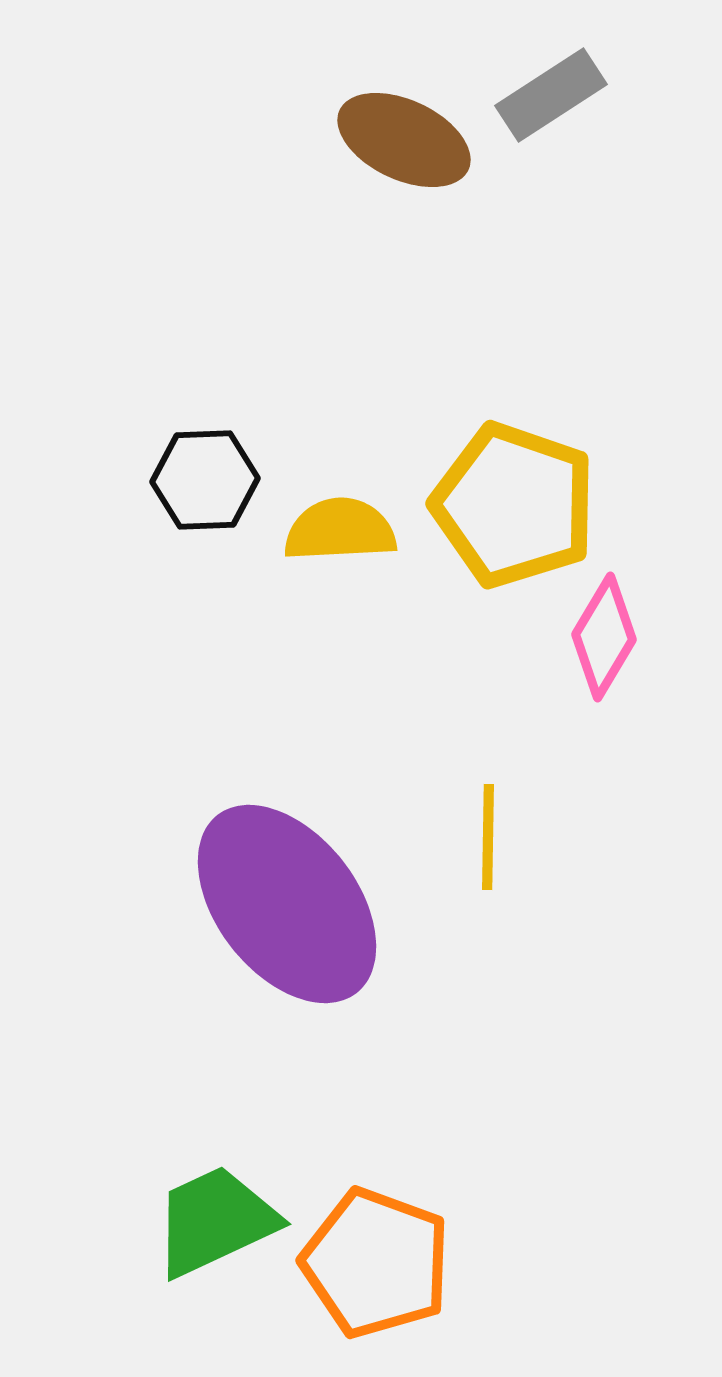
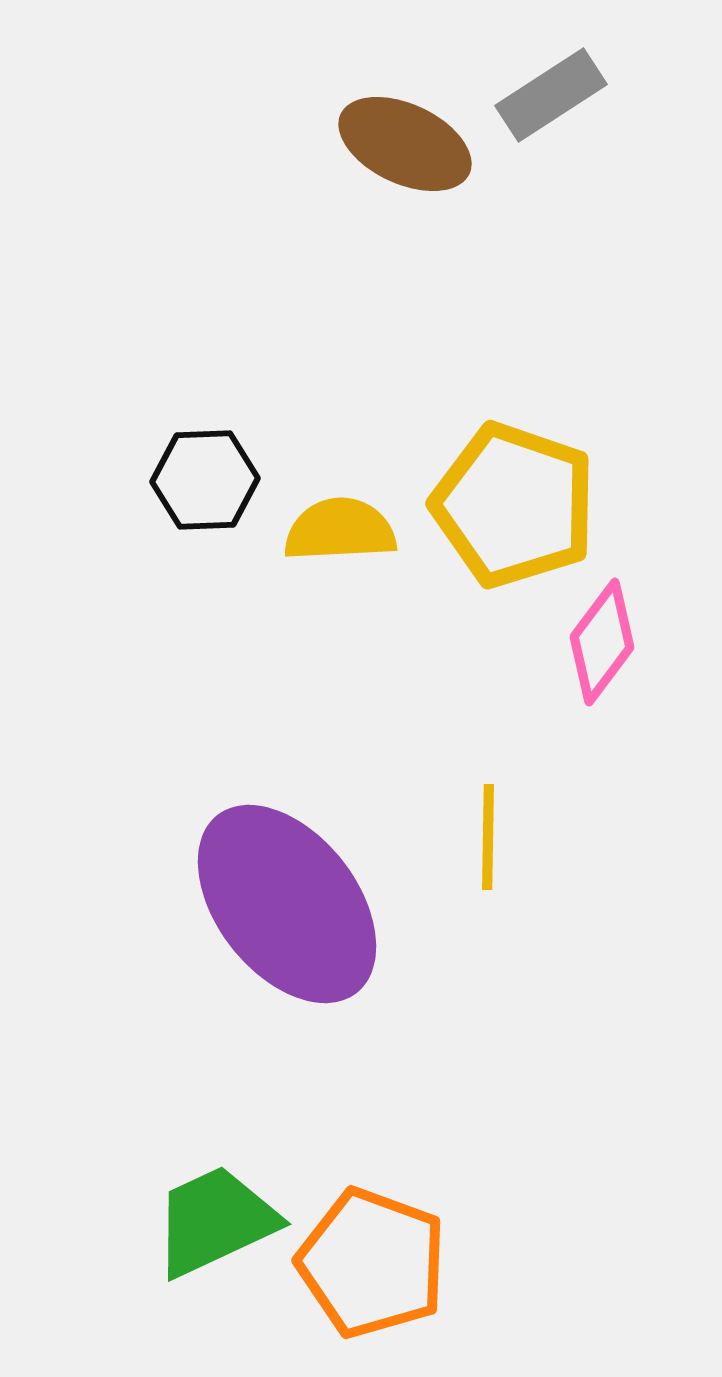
brown ellipse: moved 1 px right, 4 px down
pink diamond: moved 2 px left, 5 px down; rotated 6 degrees clockwise
orange pentagon: moved 4 px left
